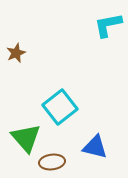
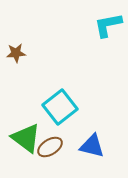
brown star: rotated 18 degrees clockwise
green triangle: rotated 12 degrees counterclockwise
blue triangle: moved 3 px left, 1 px up
brown ellipse: moved 2 px left, 15 px up; rotated 25 degrees counterclockwise
